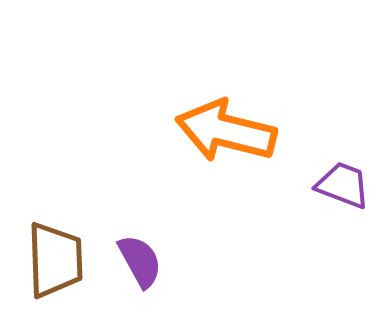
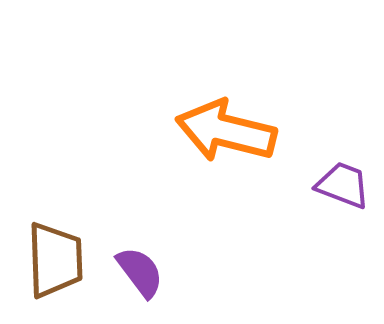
purple semicircle: moved 11 px down; rotated 8 degrees counterclockwise
